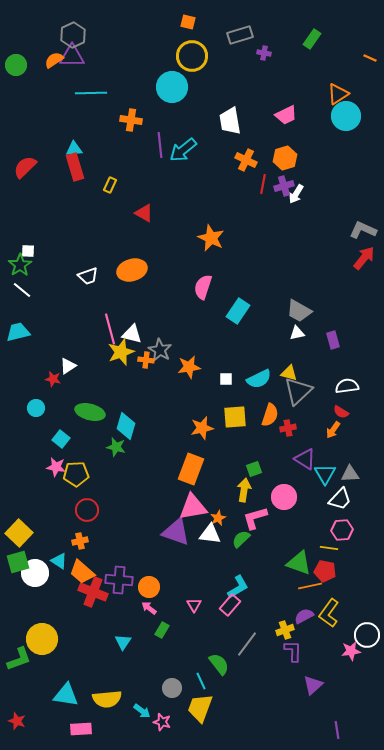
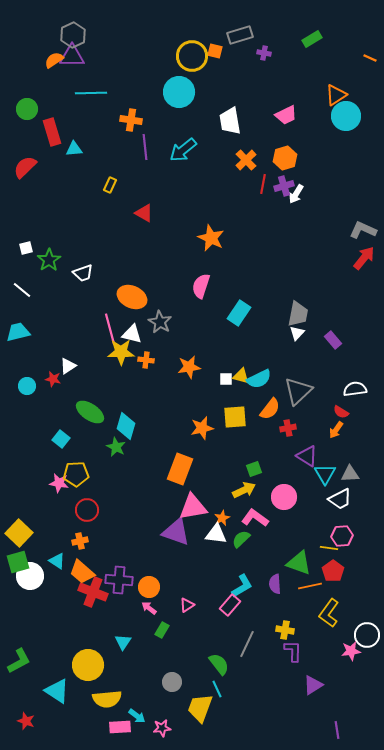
orange square at (188, 22): moved 27 px right, 29 px down
green rectangle at (312, 39): rotated 24 degrees clockwise
green circle at (16, 65): moved 11 px right, 44 px down
cyan circle at (172, 87): moved 7 px right, 5 px down
orange triangle at (338, 94): moved 2 px left, 1 px down
purple line at (160, 145): moved 15 px left, 2 px down
orange cross at (246, 160): rotated 20 degrees clockwise
red rectangle at (75, 167): moved 23 px left, 35 px up
white square at (28, 251): moved 2 px left, 3 px up; rotated 16 degrees counterclockwise
green star at (20, 265): moved 29 px right, 5 px up
orange ellipse at (132, 270): moved 27 px down; rotated 40 degrees clockwise
white trapezoid at (88, 276): moved 5 px left, 3 px up
pink semicircle at (203, 287): moved 2 px left, 1 px up
cyan rectangle at (238, 311): moved 1 px right, 2 px down
gray trapezoid at (299, 311): moved 1 px left, 3 px down; rotated 108 degrees counterclockwise
white triangle at (297, 333): rotated 35 degrees counterclockwise
purple rectangle at (333, 340): rotated 24 degrees counterclockwise
gray star at (160, 350): moved 28 px up
yellow star at (121, 352): rotated 20 degrees clockwise
yellow triangle at (289, 373): moved 48 px left, 3 px down
white semicircle at (347, 386): moved 8 px right, 3 px down
cyan circle at (36, 408): moved 9 px left, 22 px up
green ellipse at (90, 412): rotated 20 degrees clockwise
orange semicircle at (270, 415): moved 6 px up; rotated 20 degrees clockwise
orange arrow at (333, 430): moved 3 px right
green star at (116, 447): rotated 12 degrees clockwise
purple triangle at (305, 459): moved 2 px right, 3 px up
pink star at (56, 467): moved 3 px right, 16 px down
orange rectangle at (191, 469): moved 11 px left
yellow arrow at (244, 490): rotated 55 degrees clockwise
white trapezoid at (340, 499): rotated 20 degrees clockwise
orange star at (218, 518): moved 4 px right
pink L-shape at (255, 518): rotated 52 degrees clockwise
pink hexagon at (342, 530): moved 6 px down
white triangle at (210, 534): moved 6 px right
cyan triangle at (59, 561): moved 2 px left
red pentagon at (325, 571): moved 8 px right; rotated 25 degrees clockwise
white circle at (35, 573): moved 5 px left, 3 px down
cyan L-shape at (238, 587): moved 4 px right, 1 px up
pink triangle at (194, 605): moved 7 px left; rotated 28 degrees clockwise
purple semicircle at (304, 616): moved 29 px left, 32 px up; rotated 66 degrees counterclockwise
yellow cross at (285, 630): rotated 30 degrees clockwise
yellow circle at (42, 639): moved 46 px right, 26 px down
gray line at (247, 644): rotated 12 degrees counterclockwise
green L-shape at (19, 659): moved 2 px down; rotated 8 degrees counterclockwise
cyan line at (201, 681): moved 16 px right, 8 px down
purple triangle at (313, 685): rotated 10 degrees clockwise
gray circle at (172, 688): moved 6 px up
cyan triangle at (66, 695): moved 9 px left, 4 px up; rotated 24 degrees clockwise
cyan arrow at (142, 711): moved 5 px left, 5 px down
red star at (17, 721): moved 9 px right
pink star at (162, 722): moved 6 px down; rotated 24 degrees counterclockwise
pink rectangle at (81, 729): moved 39 px right, 2 px up
